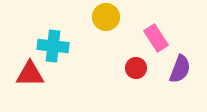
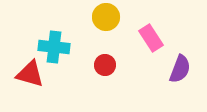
pink rectangle: moved 5 px left
cyan cross: moved 1 px right, 1 px down
red circle: moved 31 px left, 3 px up
red triangle: rotated 16 degrees clockwise
